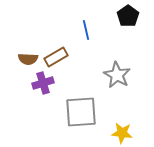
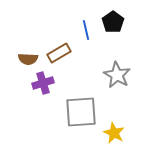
black pentagon: moved 15 px left, 6 px down
brown rectangle: moved 3 px right, 4 px up
yellow star: moved 8 px left; rotated 20 degrees clockwise
